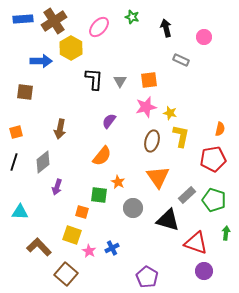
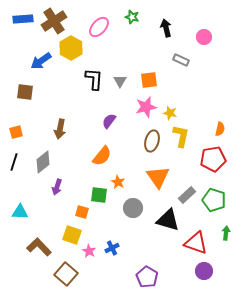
blue arrow at (41, 61): rotated 145 degrees clockwise
